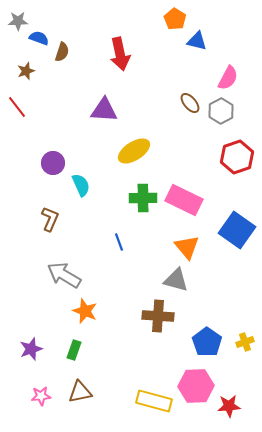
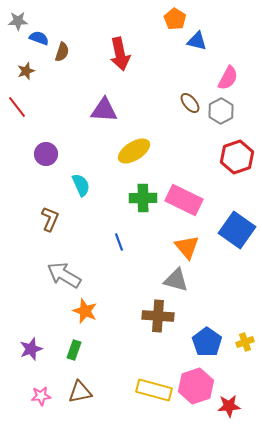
purple circle: moved 7 px left, 9 px up
pink hexagon: rotated 16 degrees counterclockwise
yellow rectangle: moved 11 px up
